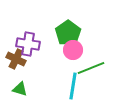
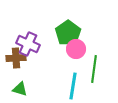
purple cross: rotated 15 degrees clockwise
pink circle: moved 3 px right, 1 px up
brown cross: moved 1 px up; rotated 30 degrees counterclockwise
green line: moved 3 px right, 1 px down; rotated 60 degrees counterclockwise
